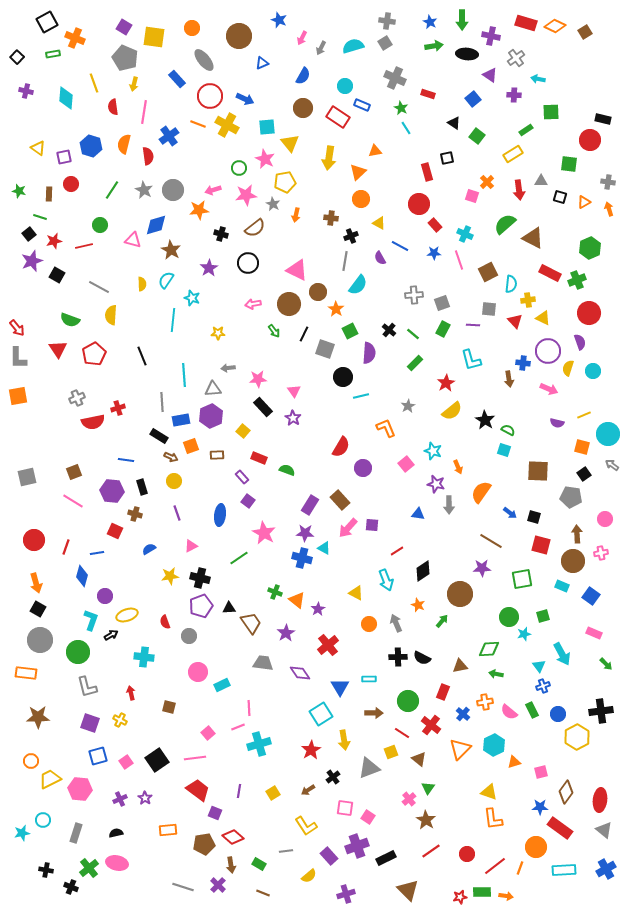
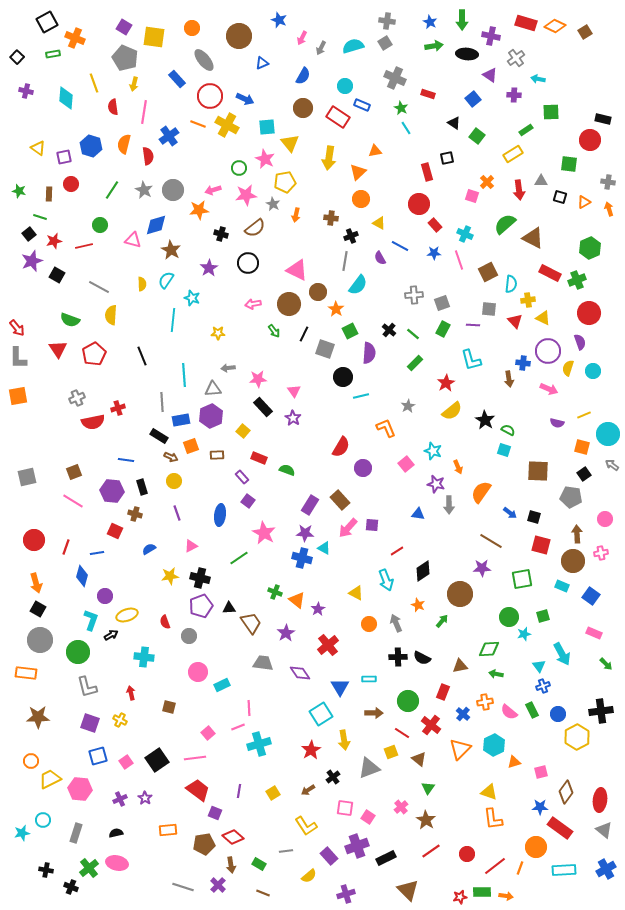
pink cross at (409, 799): moved 8 px left, 8 px down
